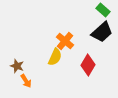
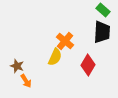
black trapezoid: rotated 45 degrees counterclockwise
